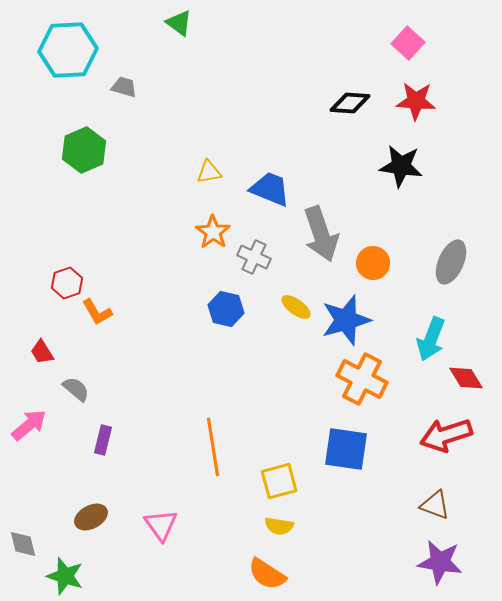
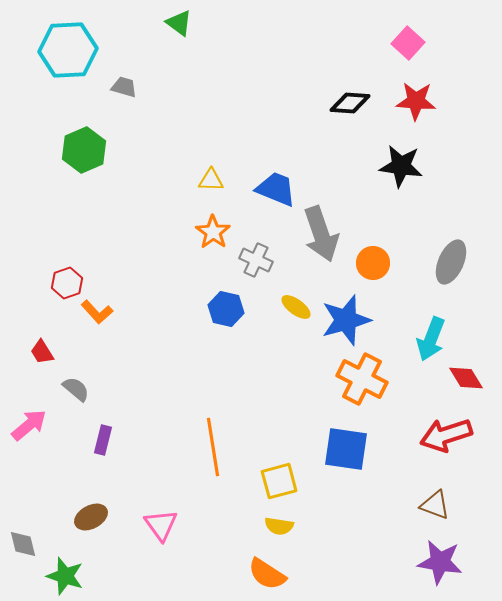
yellow triangle: moved 2 px right, 8 px down; rotated 12 degrees clockwise
blue trapezoid: moved 6 px right
gray cross: moved 2 px right, 3 px down
orange L-shape: rotated 12 degrees counterclockwise
